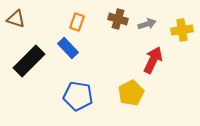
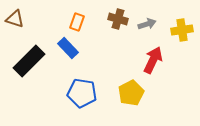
brown triangle: moved 1 px left
blue pentagon: moved 4 px right, 3 px up
